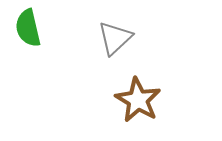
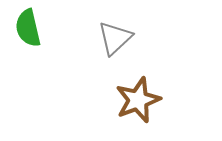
brown star: rotated 21 degrees clockwise
